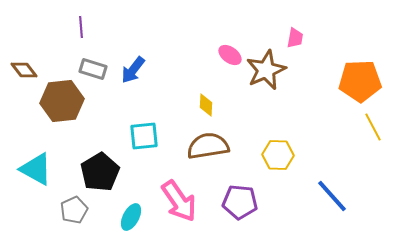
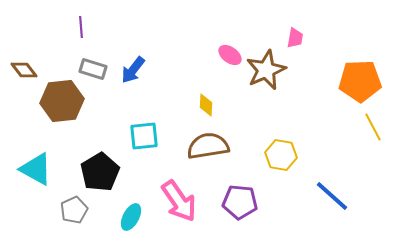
yellow hexagon: moved 3 px right; rotated 8 degrees clockwise
blue line: rotated 6 degrees counterclockwise
